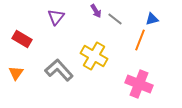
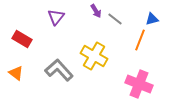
orange triangle: rotated 28 degrees counterclockwise
